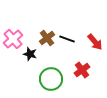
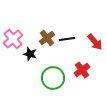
black line: rotated 28 degrees counterclockwise
green circle: moved 2 px right, 1 px up
